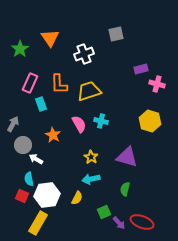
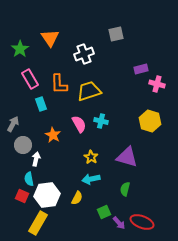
pink rectangle: moved 4 px up; rotated 54 degrees counterclockwise
white arrow: rotated 72 degrees clockwise
